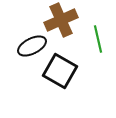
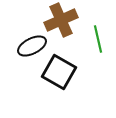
black square: moved 1 px left, 1 px down
